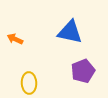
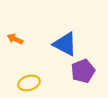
blue triangle: moved 5 px left, 12 px down; rotated 16 degrees clockwise
yellow ellipse: rotated 75 degrees clockwise
